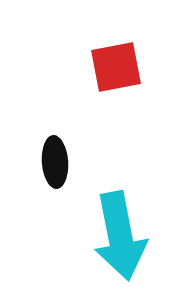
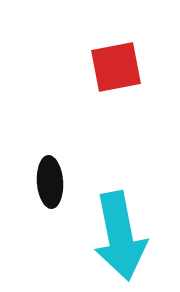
black ellipse: moved 5 px left, 20 px down
